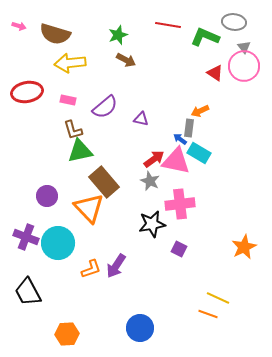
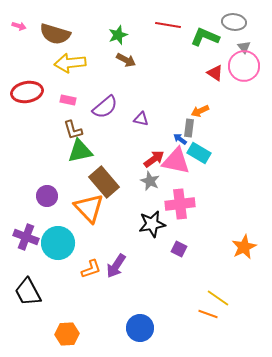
yellow line: rotated 10 degrees clockwise
